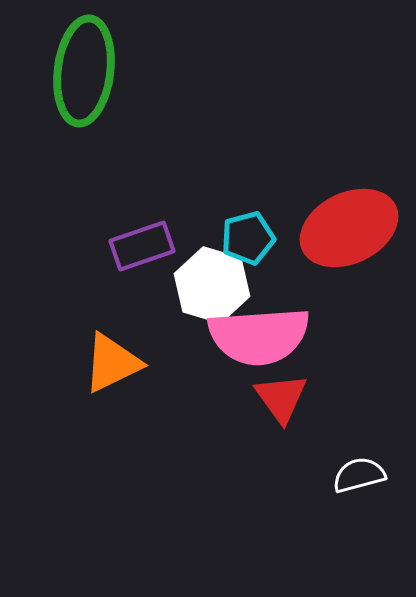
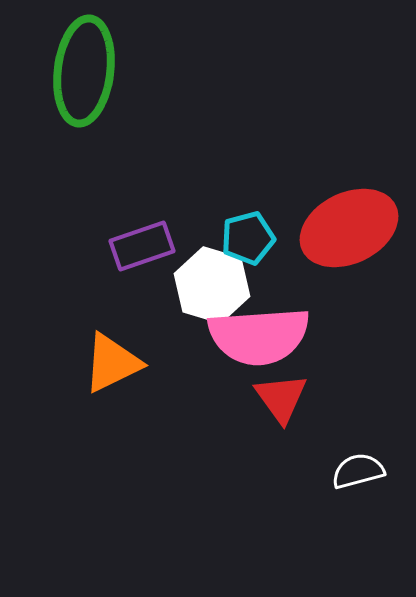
white semicircle: moved 1 px left, 4 px up
